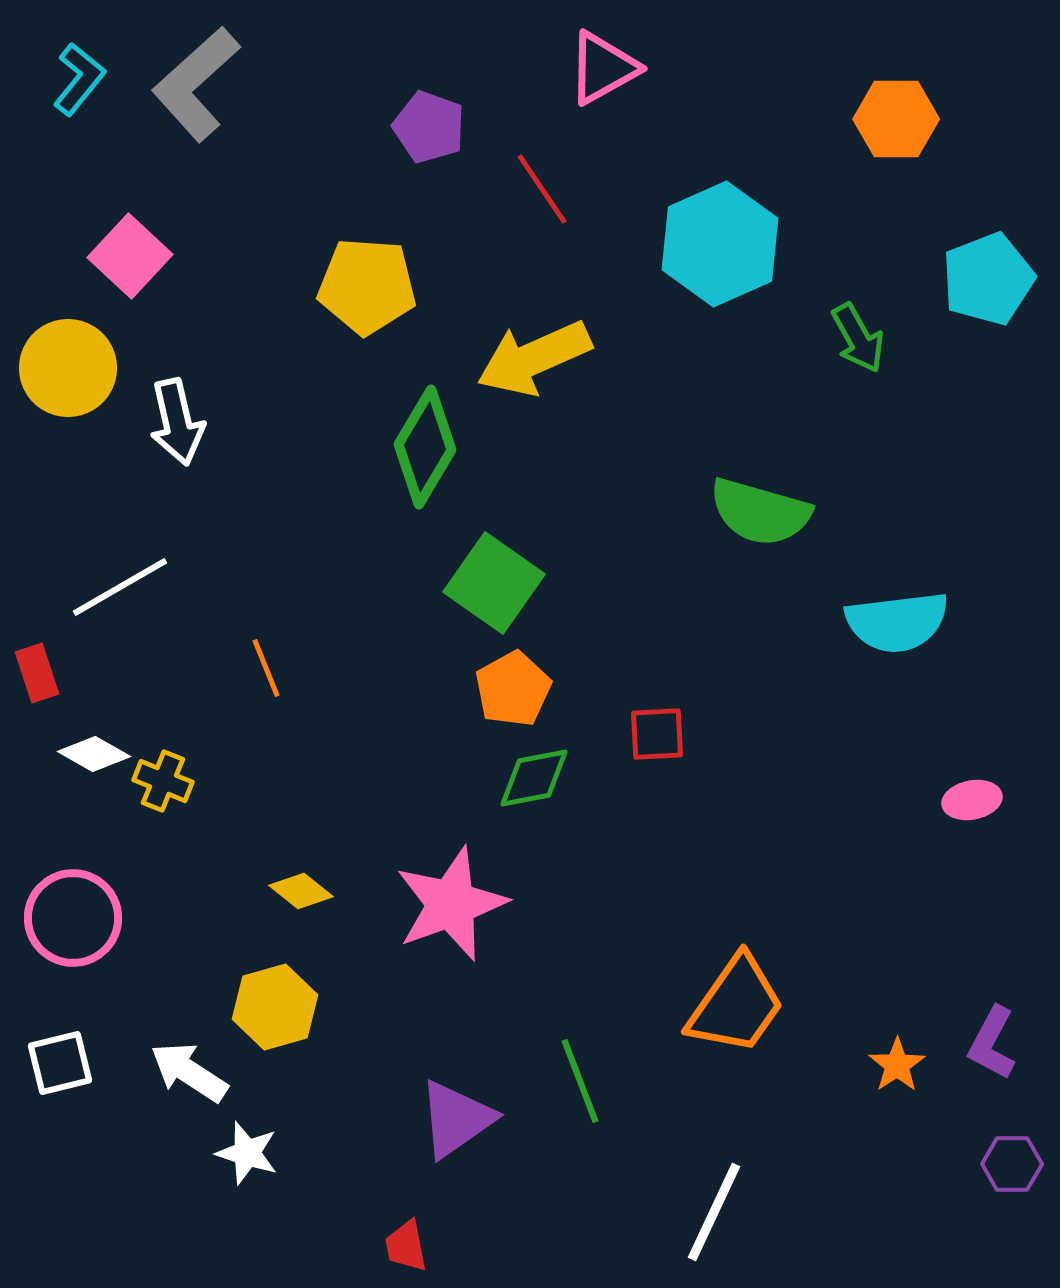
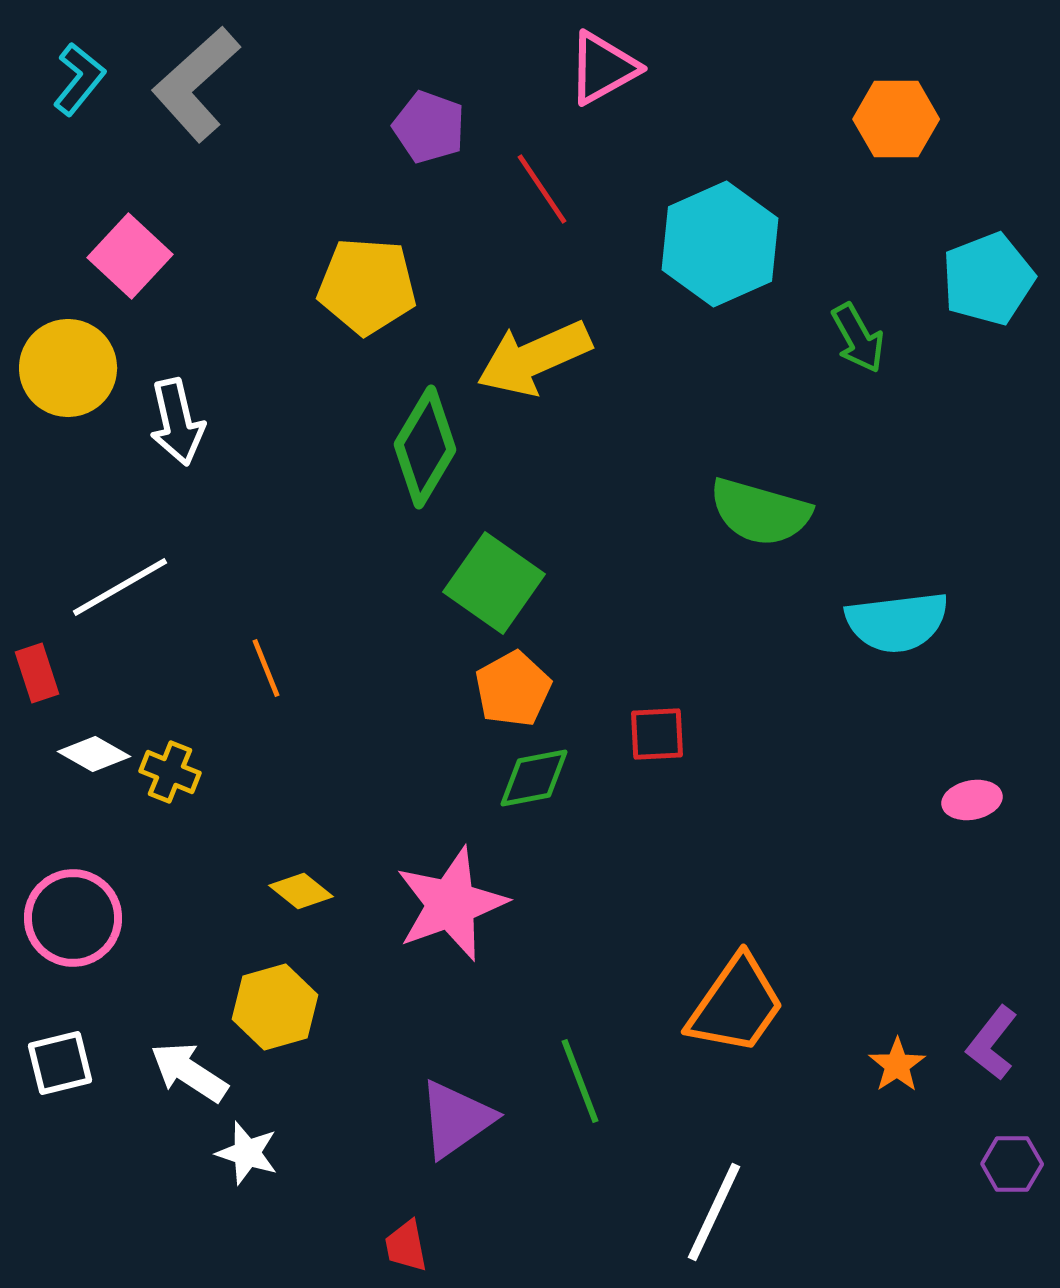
yellow cross at (163, 781): moved 7 px right, 9 px up
purple L-shape at (992, 1043): rotated 10 degrees clockwise
